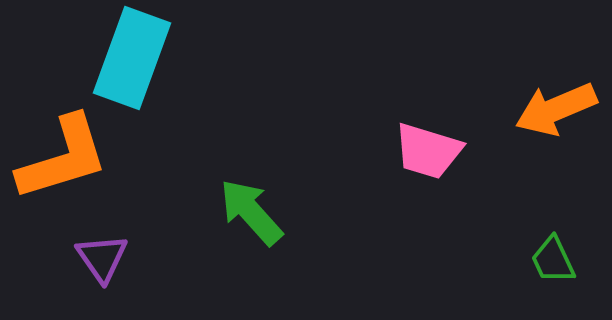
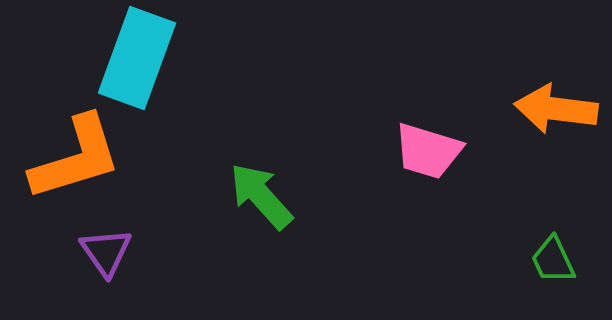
cyan rectangle: moved 5 px right
orange arrow: rotated 30 degrees clockwise
orange L-shape: moved 13 px right
green arrow: moved 10 px right, 16 px up
purple triangle: moved 4 px right, 6 px up
